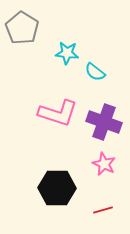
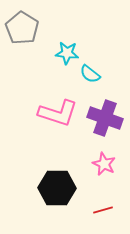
cyan semicircle: moved 5 px left, 2 px down
purple cross: moved 1 px right, 4 px up
